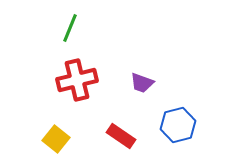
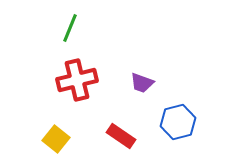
blue hexagon: moved 3 px up
